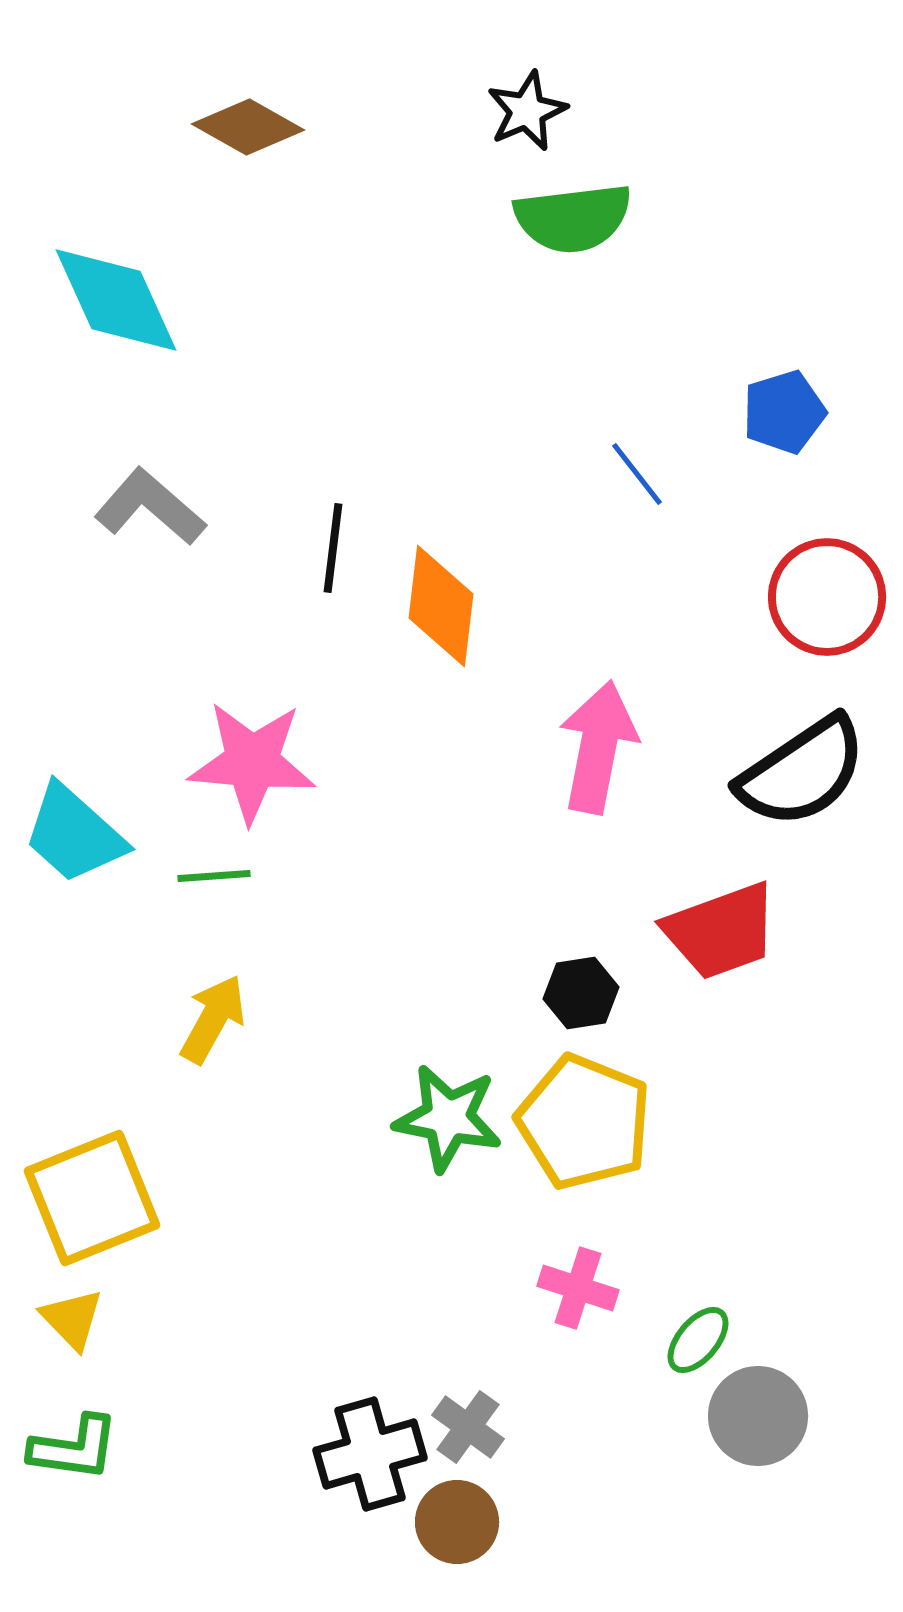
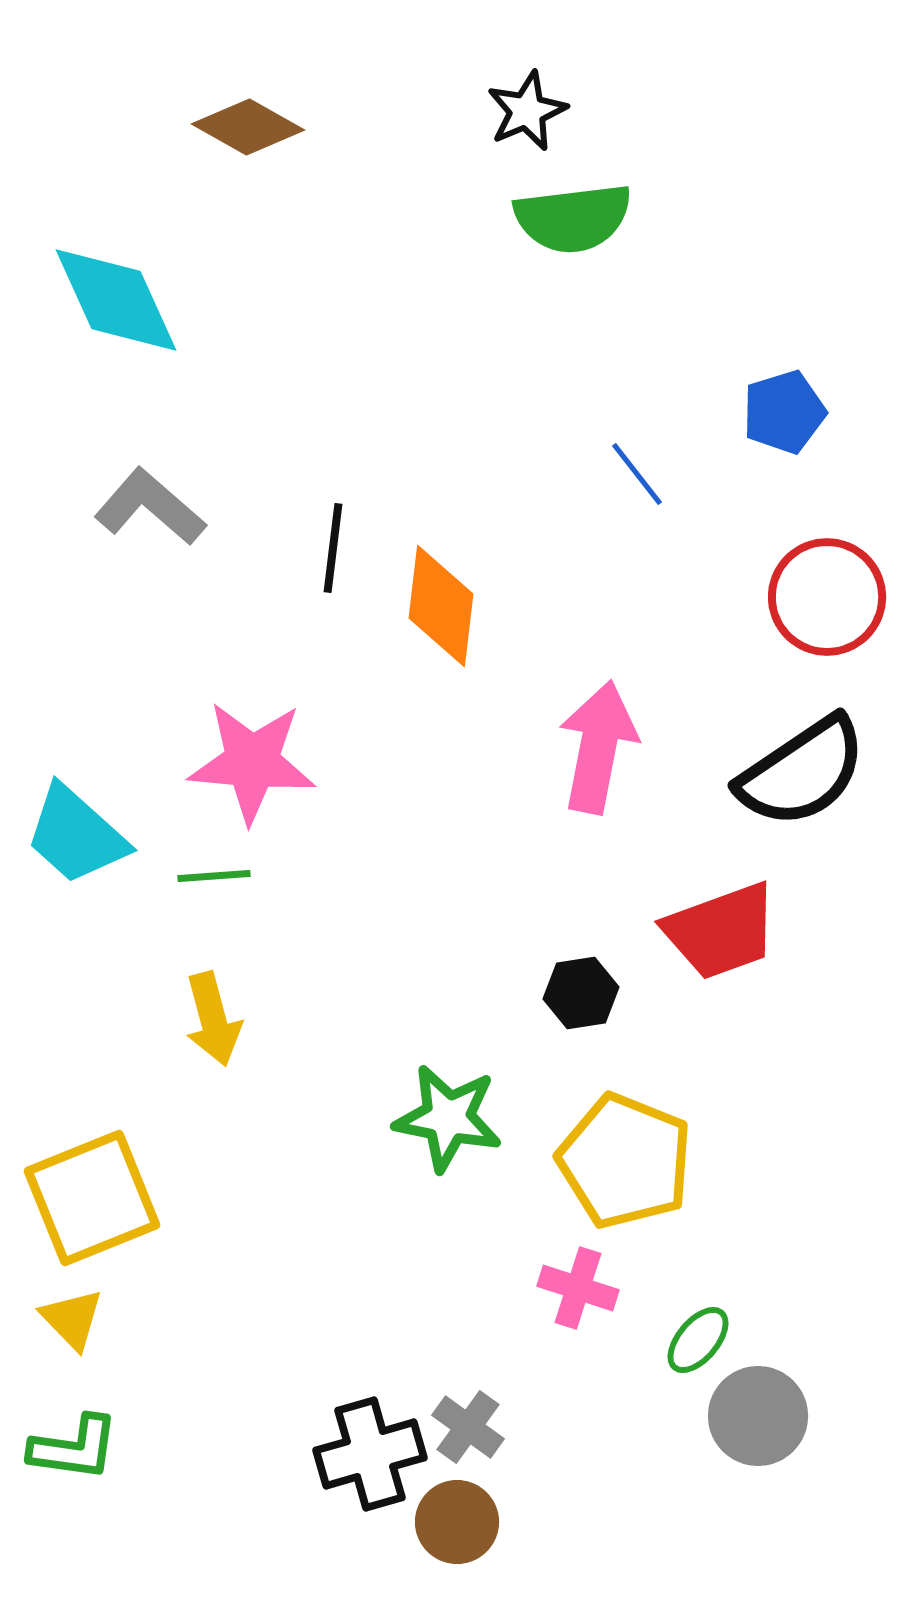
cyan trapezoid: moved 2 px right, 1 px down
yellow arrow: rotated 136 degrees clockwise
yellow pentagon: moved 41 px right, 39 px down
